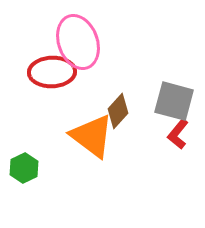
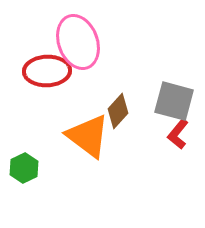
red ellipse: moved 5 px left, 1 px up
orange triangle: moved 4 px left
